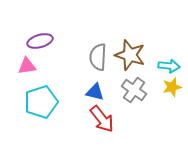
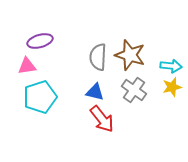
cyan arrow: moved 2 px right
cyan pentagon: moved 1 px left, 5 px up
